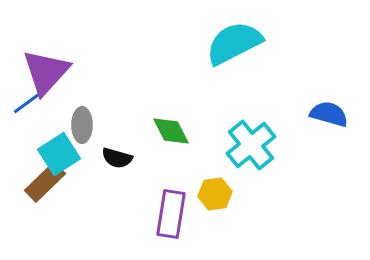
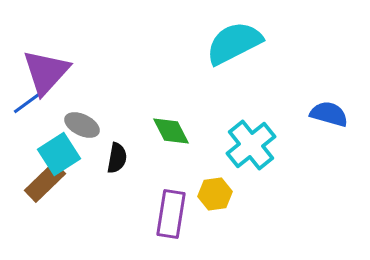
gray ellipse: rotated 64 degrees counterclockwise
black semicircle: rotated 96 degrees counterclockwise
